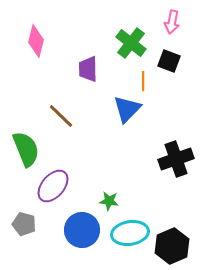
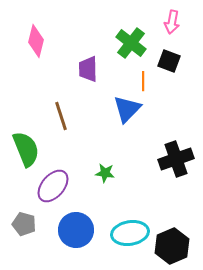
brown line: rotated 28 degrees clockwise
green star: moved 4 px left, 28 px up
blue circle: moved 6 px left
